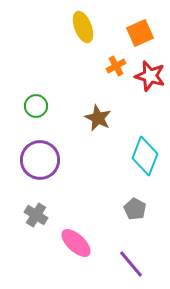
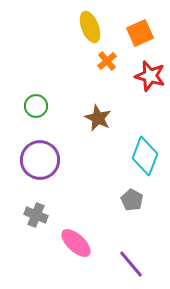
yellow ellipse: moved 7 px right
orange cross: moved 9 px left, 5 px up; rotated 12 degrees counterclockwise
gray pentagon: moved 3 px left, 9 px up
gray cross: rotated 10 degrees counterclockwise
